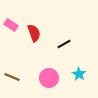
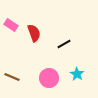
cyan star: moved 2 px left
